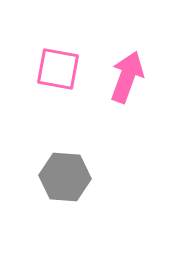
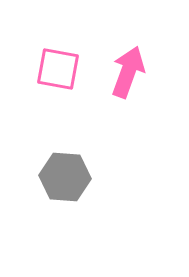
pink arrow: moved 1 px right, 5 px up
